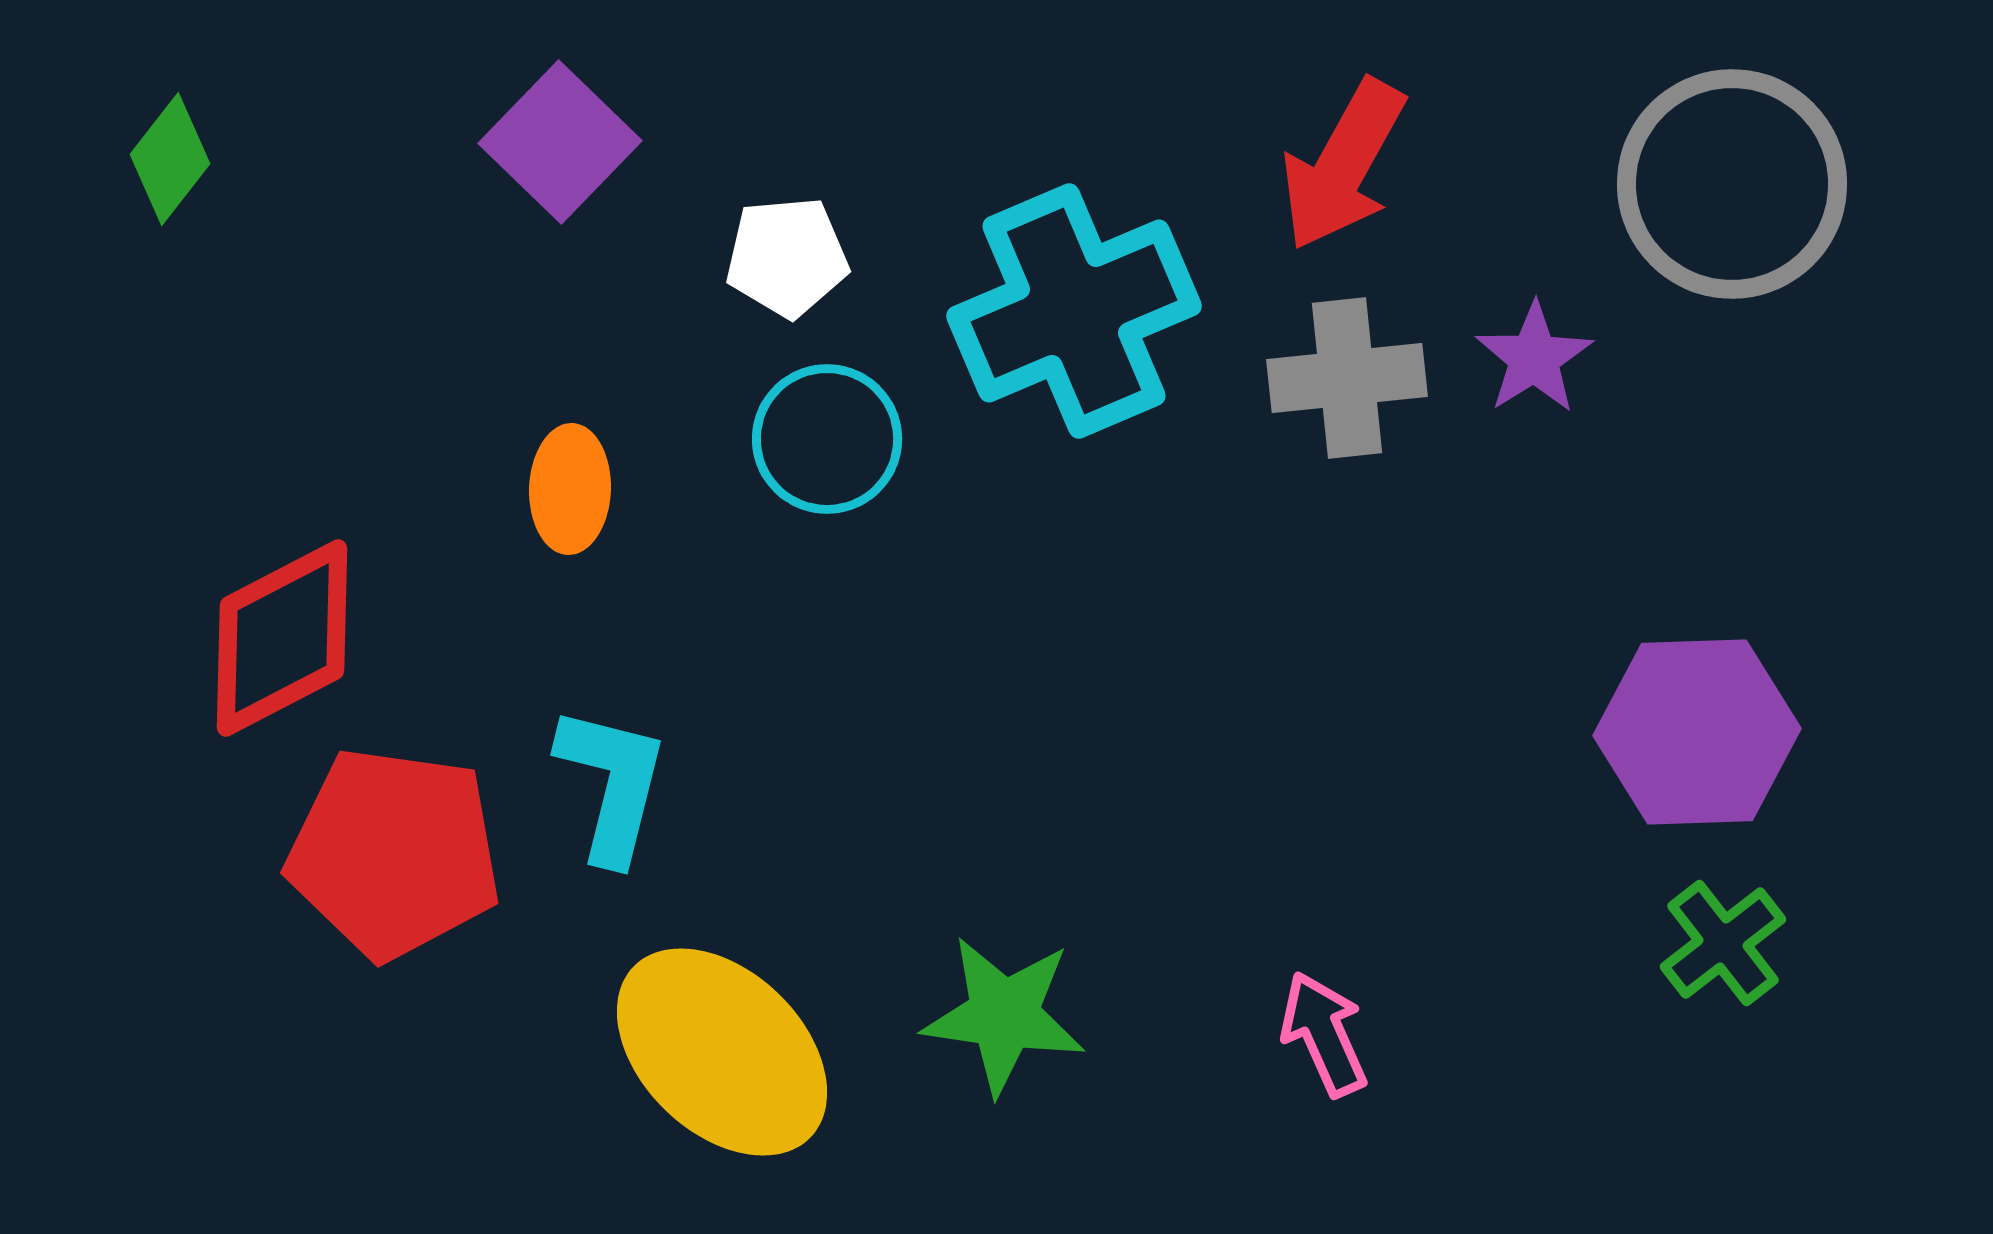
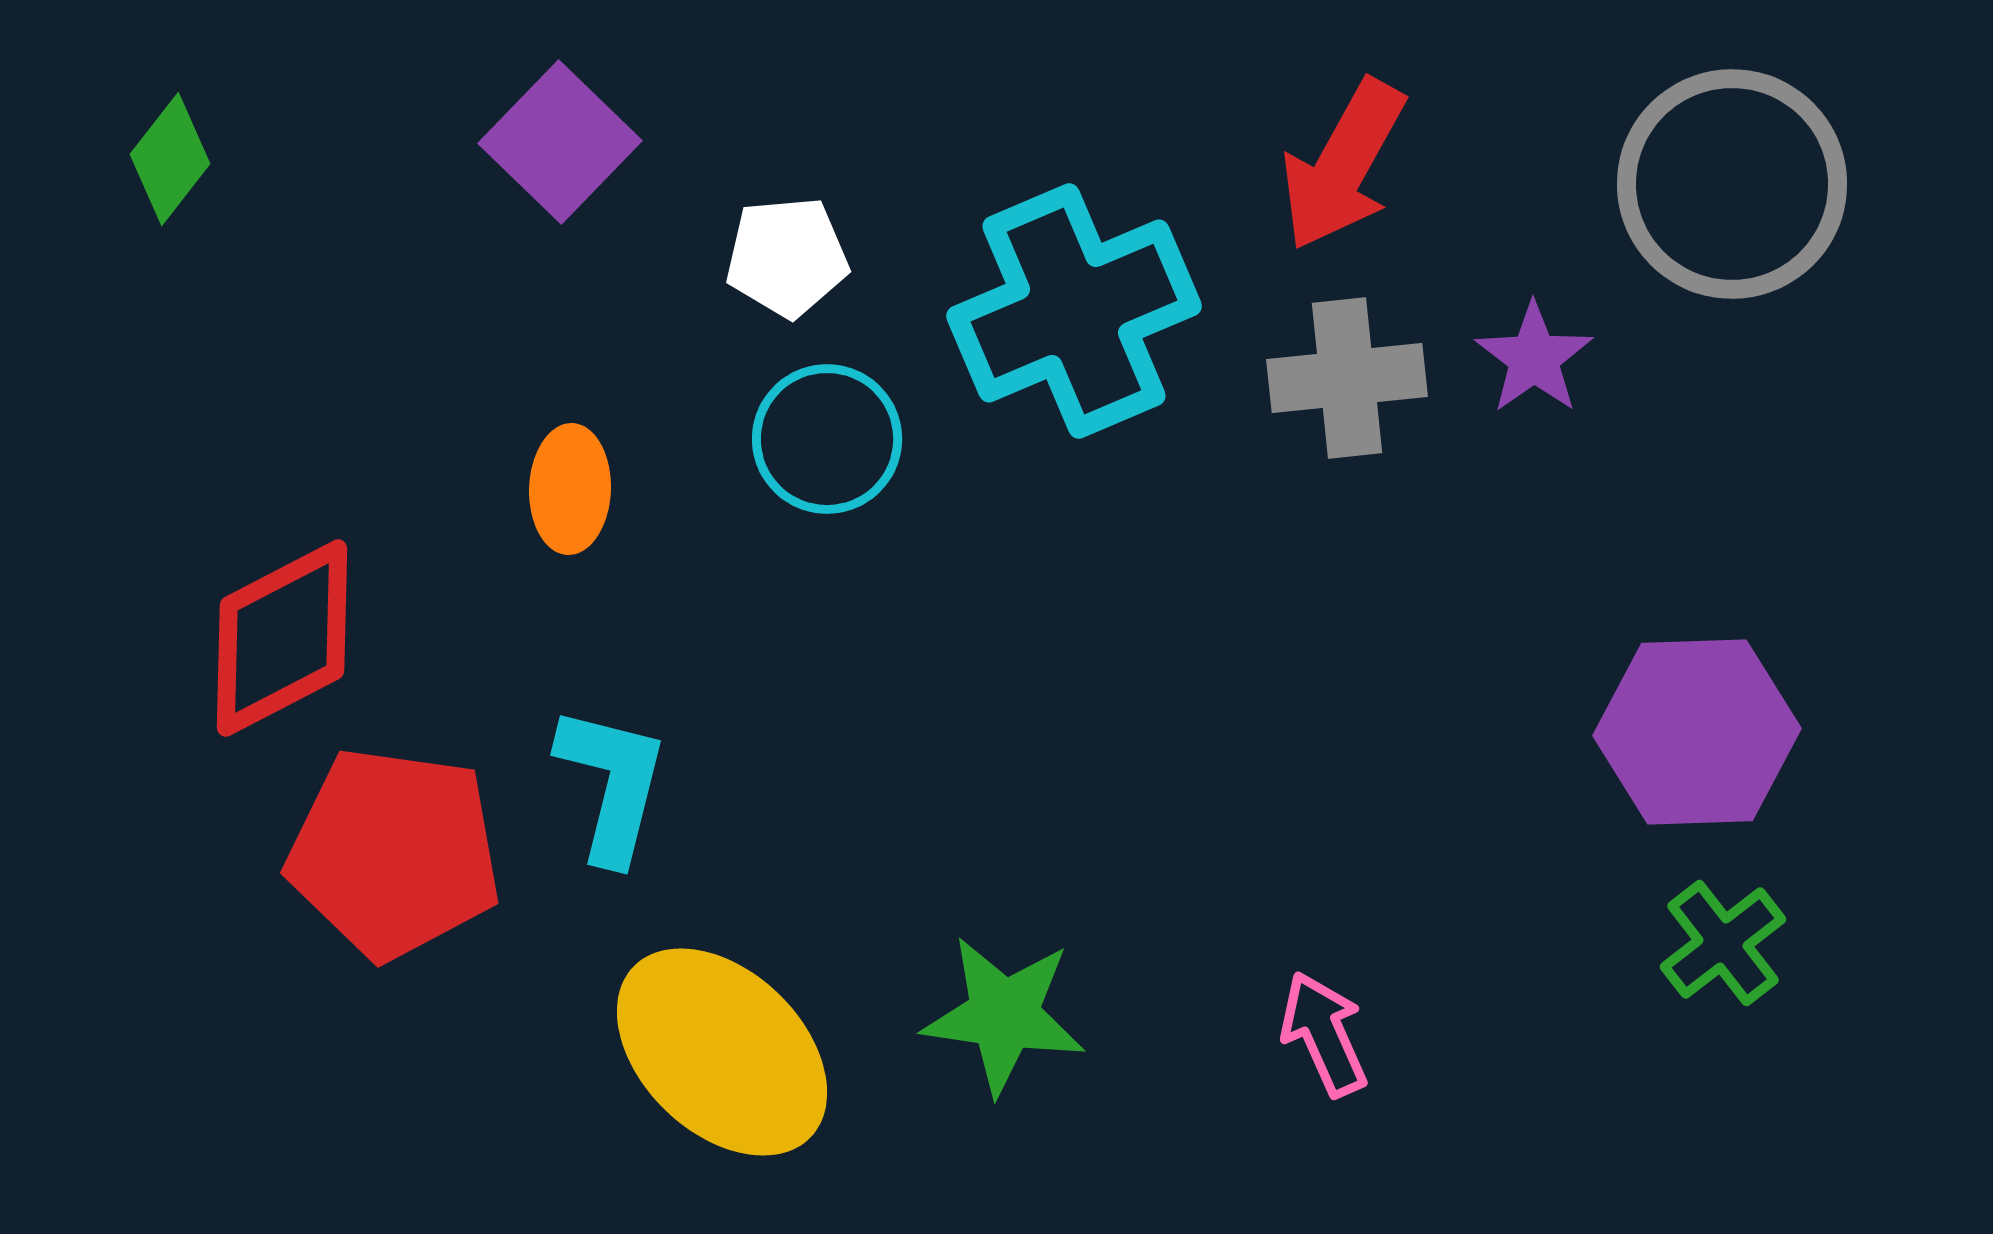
purple star: rotated 3 degrees counterclockwise
